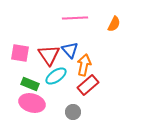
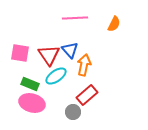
red rectangle: moved 1 px left, 10 px down
